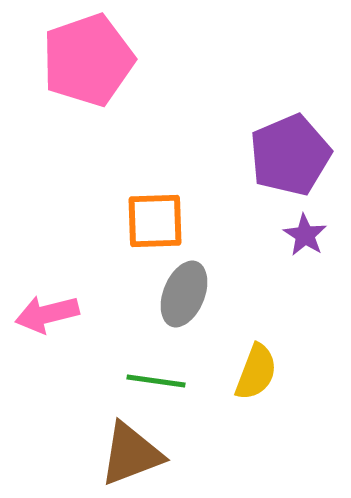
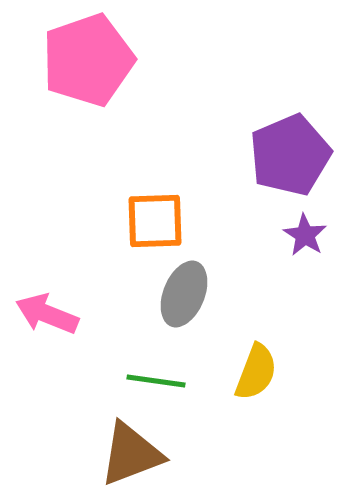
pink arrow: rotated 36 degrees clockwise
